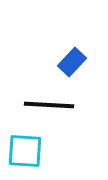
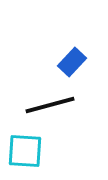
black line: moved 1 px right; rotated 18 degrees counterclockwise
